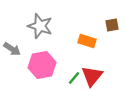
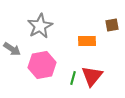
gray star: rotated 25 degrees clockwise
orange rectangle: rotated 18 degrees counterclockwise
green line: moved 1 px left; rotated 24 degrees counterclockwise
